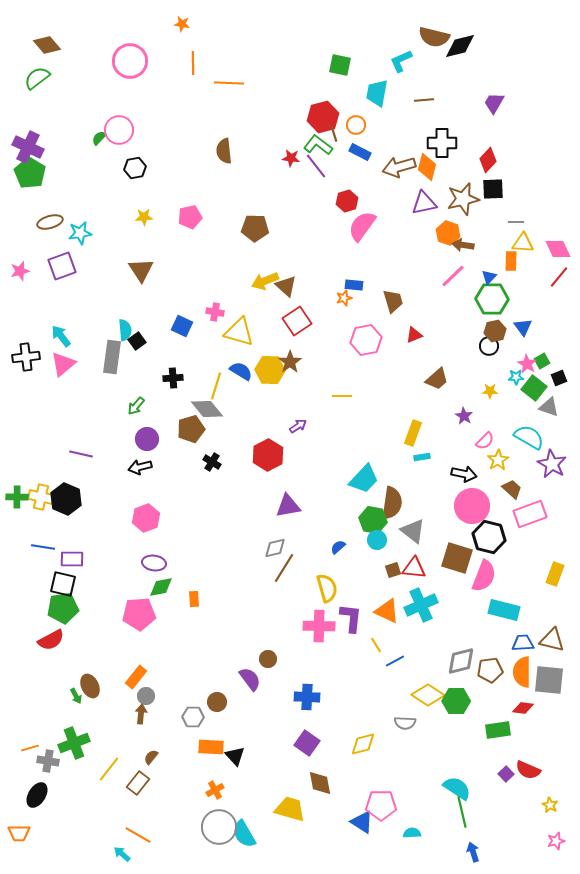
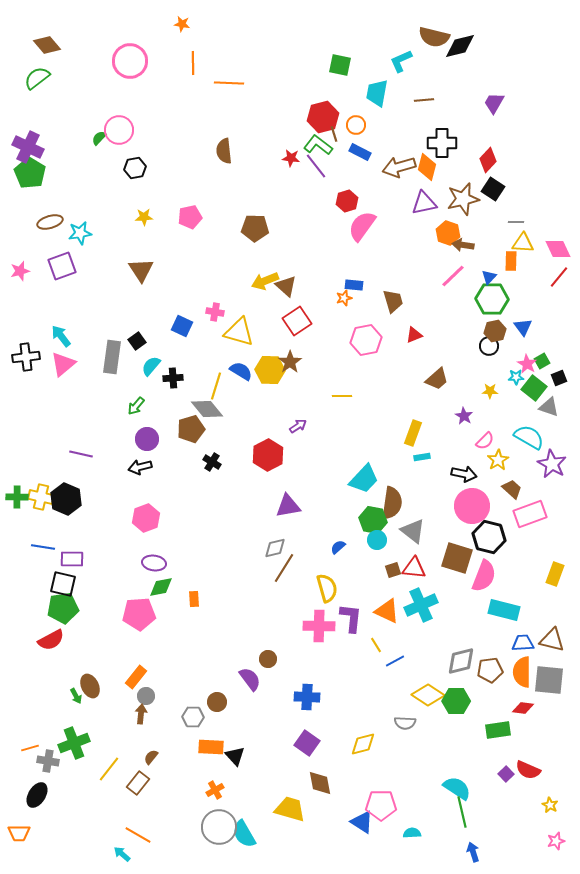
black square at (493, 189): rotated 35 degrees clockwise
cyan semicircle at (125, 330): moved 26 px right, 36 px down; rotated 135 degrees counterclockwise
